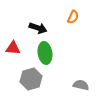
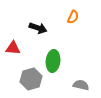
green ellipse: moved 8 px right, 8 px down; rotated 15 degrees clockwise
